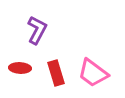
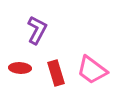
pink trapezoid: moved 1 px left, 3 px up
